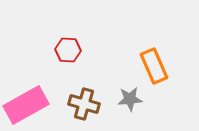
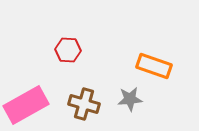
orange rectangle: rotated 48 degrees counterclockwise
